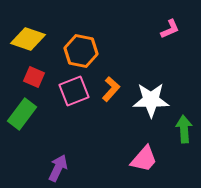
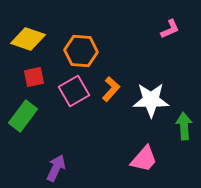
orange hexagon: rotated 8 degrees counterclockwise
red square: rotated 35 degrees counterclockwise
pink square: rotated 8 degrees counterclockwise
green rectangle: moved 1 px right, 2 px down
green arrow: moved 3 px up
purple arrow: moved 2 px left
